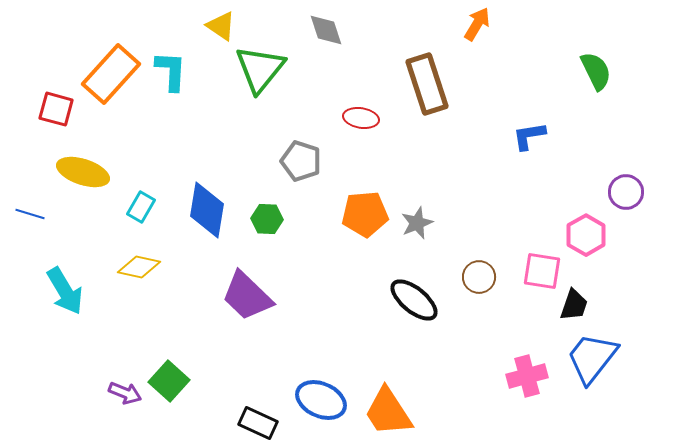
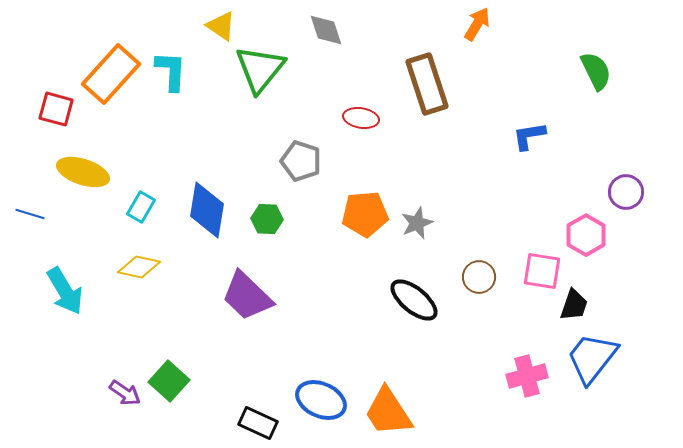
purple arrow: rotated 12 degrees clockwise
